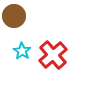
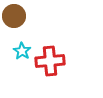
red cross: moved 3 px left, 6 px down; rotated 36 degrees clockwise
